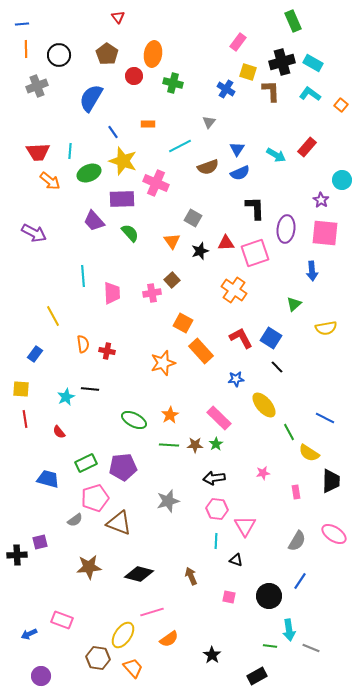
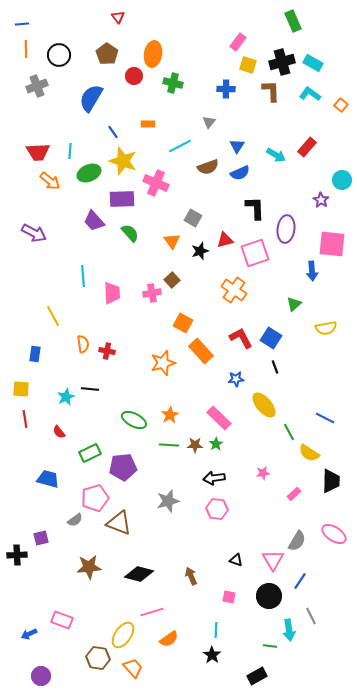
yellow square at (248, 72): moved 7 px up
blue cross at (226, 89): rotated 30 degrees counterclockwise
blue triangle at (237, 149): moved 3 px up
pink square at (325, 233): moved 7 px right, 11 px down
red triangle at (226, 243): moved 1 px left, 3 px up; rotated 12 degrees counterclockwise
blue rectangle at (35, 354): rotated 28 degrees counterclockwise
black line at (277, 367): moved 2 px left; rotated 24 degrees clockwise
green rectangle at (86, 463): moved 4 px right, 10 px up
pink rectangle at (296, 492): moved 2 px left, 2 px down; rotated 56 degrees clockwise
pink triangle at (245, 526): moved 28 px right, 34 px down
cyan line at (216, 541): moved 89 px down
purple square at (40, 542): moved 1 px right, 4 px up
gray line at (311, 648): moved 32 px up; rotated 42 degrees clockwise
